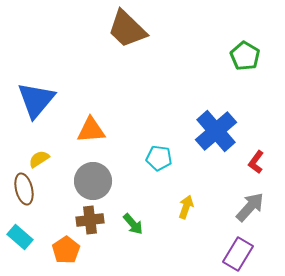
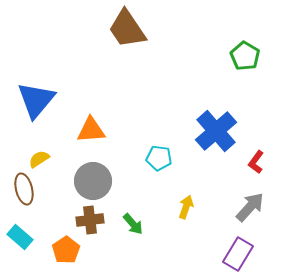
brown trapezoid: rotated 12 degrees clockwise
